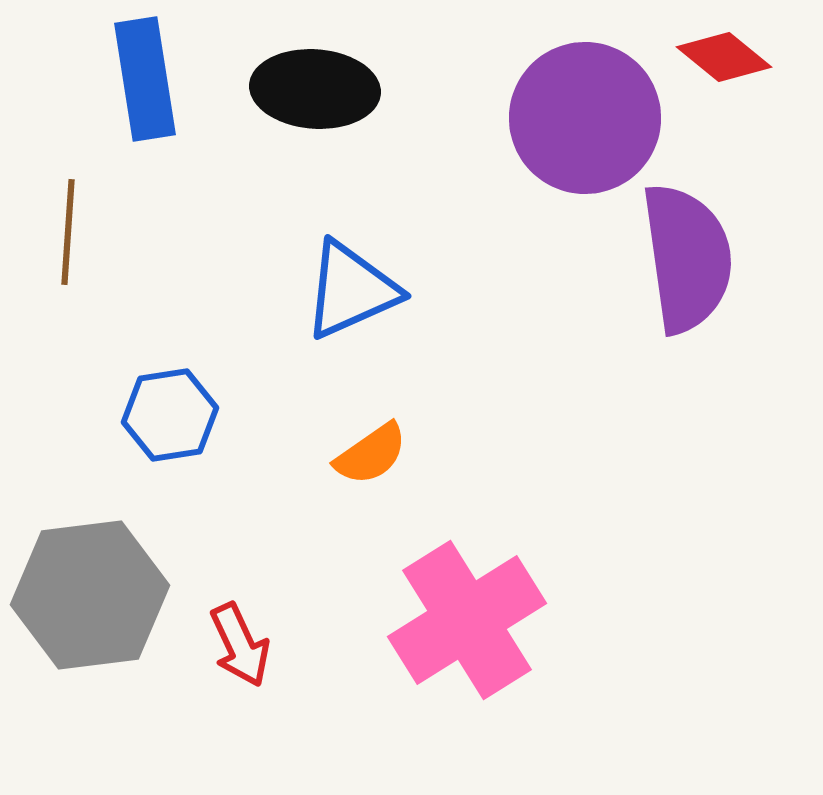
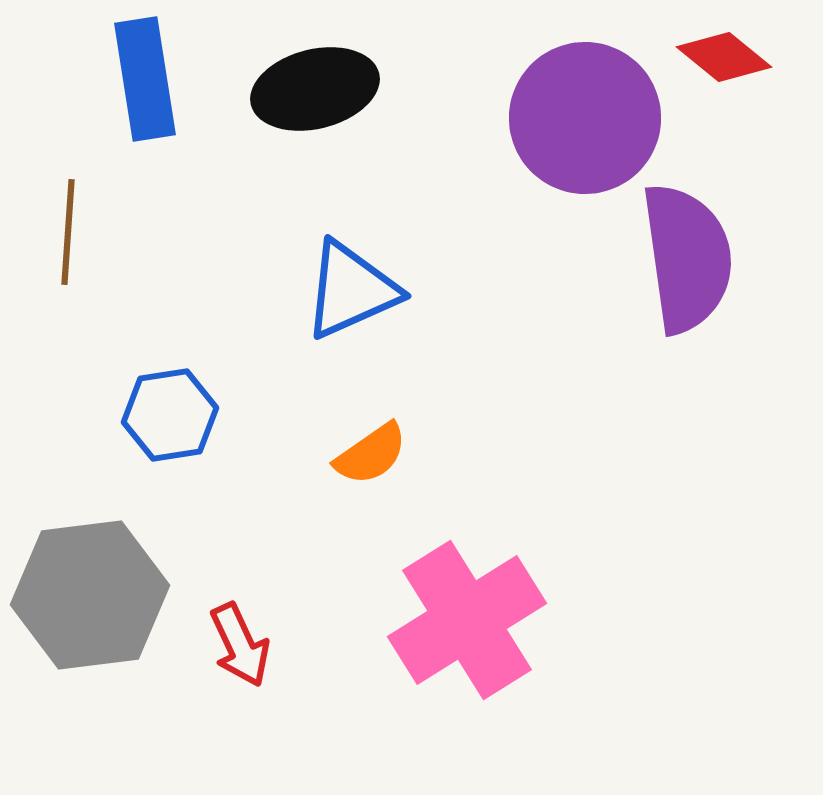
black ellipse: rotated 18 degrees counterclockwise
